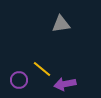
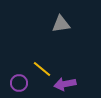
purple circle: moved 3 px down
